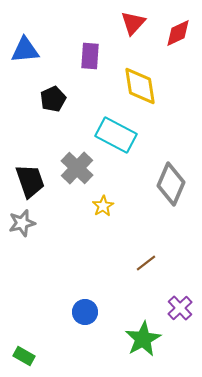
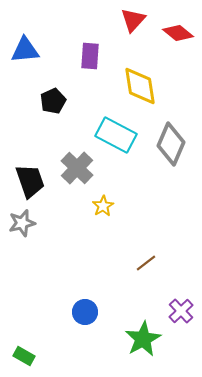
red triangle: moved 3 px up
red diamond: rotated 64 degrees clockwise
black pentagon: moved 2 px down
gray diamond: moved 40 px up
purple cross: moved 1 px right, 3 px down
